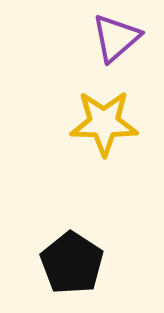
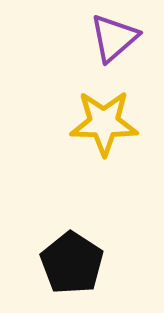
purple triangle: moved 2 px left
